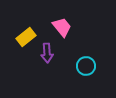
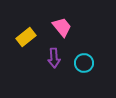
purple arrow: moved 7 px right, 5 px down
cyan circle: moved 2 px left, 3 px up
